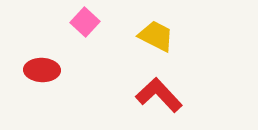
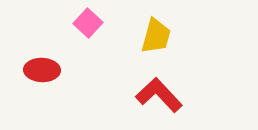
pink square: moved 3 px right, 1 px down
yellow trapezoid: rotated 78 degrees clockwise
